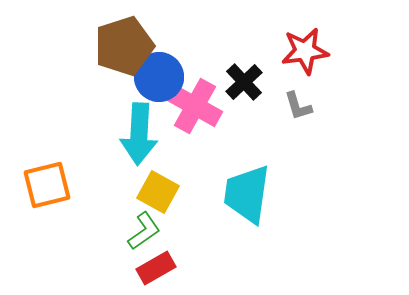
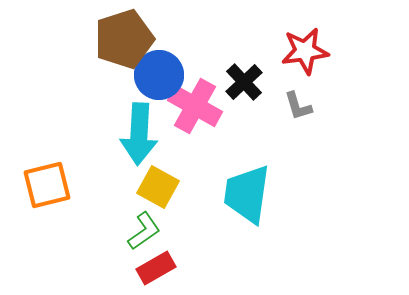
brown pentagon: moved 7 px up
blue circle: moved 2 px up
yellow square: moved 5 px up
